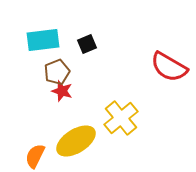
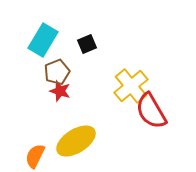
cyan rectangle: rotated 52 degrees counterclockwise
red semicircle: moved 18 px left, 44 px down; rotated 30 degrees clockwise
red star: moved 2 px left
yellow cross: moved 10 px right, 32 px up
